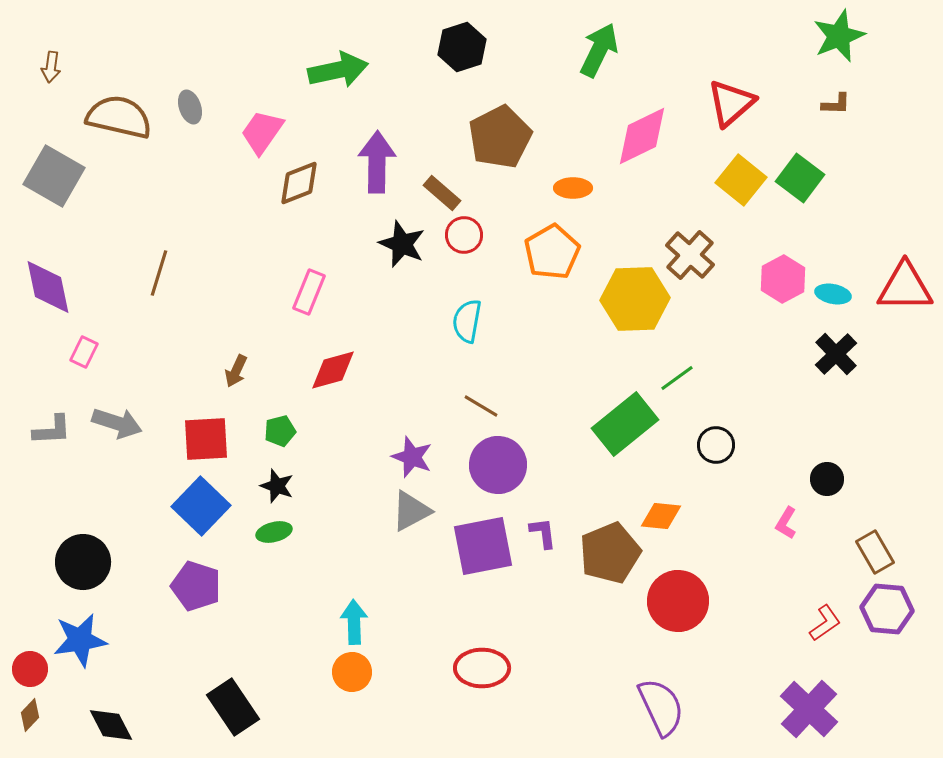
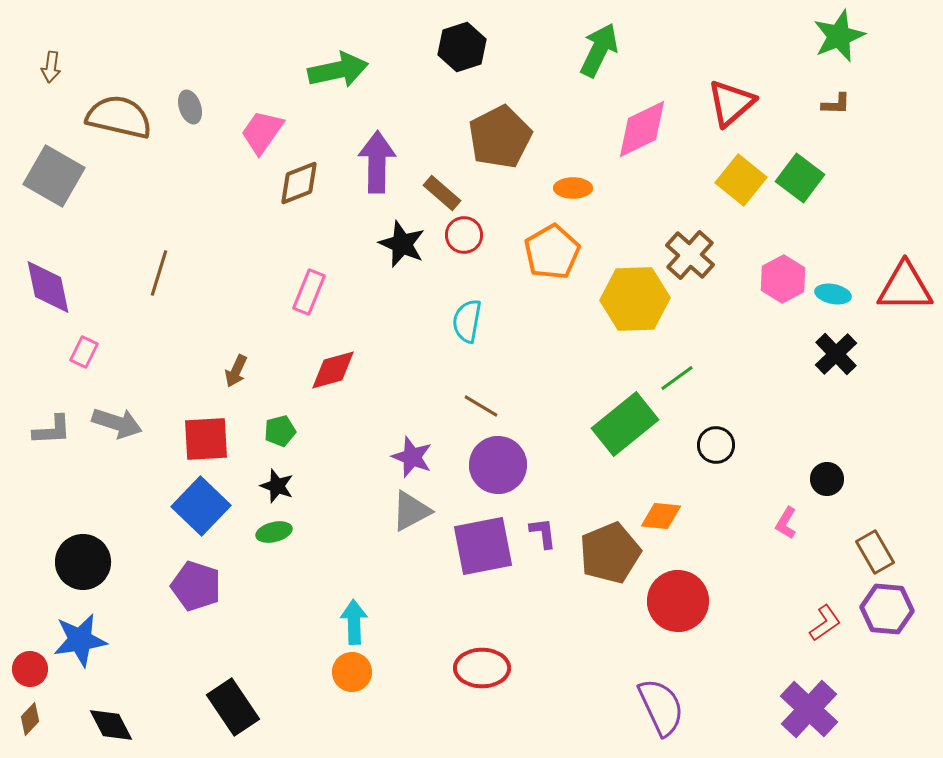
pink diamond at (642, 136): moved 7 px up
brown diamond at (30, 715): moved 4 px down
